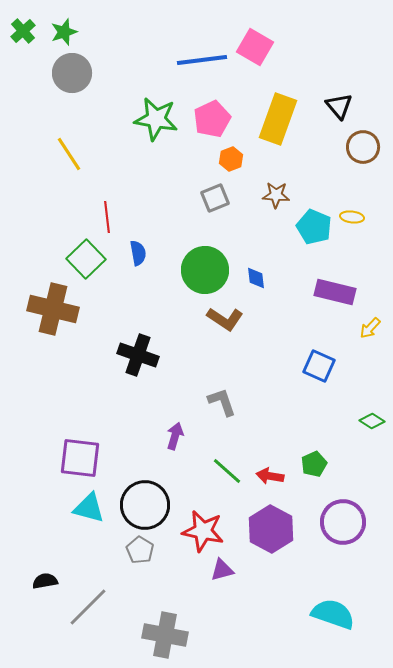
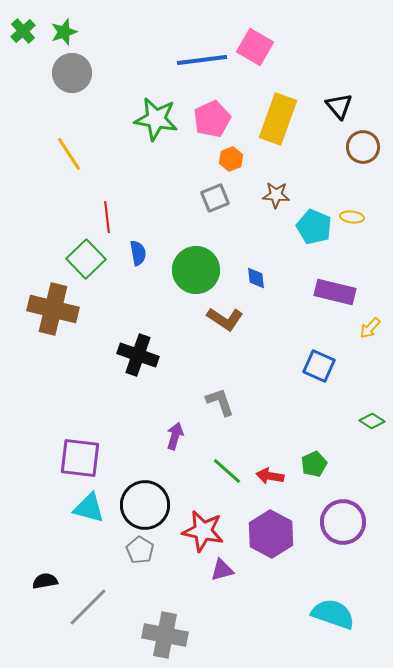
green circle at (205, 270): moved 9 px left
gray L-shape at (222, 402): moved 2 px left
purple hexagon at (271, 529): moved 5 px down
